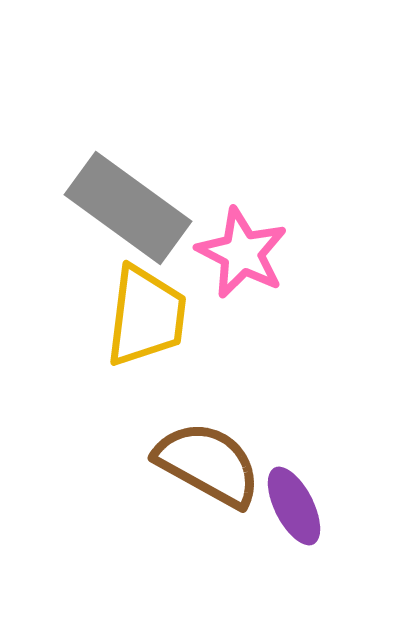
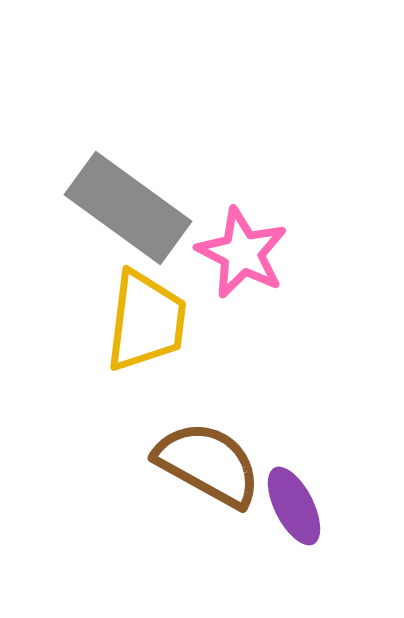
yellow trapezoid: moved 5 px down
